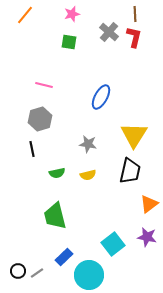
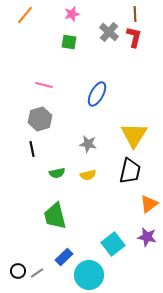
blue ellipse: moved 4 px left, 3 px up
